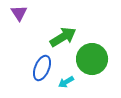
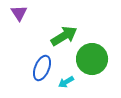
green arrow: moved 1 px right, 1 px up
